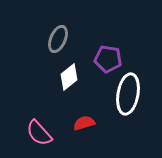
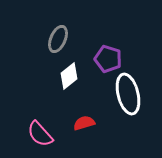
purple pentagon: rotated 8 degrees clockwise
white diamond: moved 1 px up
white ellipse: rotated 24 degrees counterclockwise
pink semicircle: moved 1 px right, 1 px down
